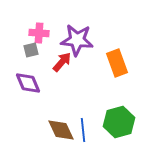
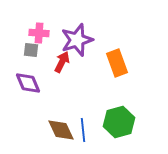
purple star: rotated 24 degrees counterclockwise
gray square: rotated 21 degrees clockwise
red arrow: rotated 15 degrees counterclockwise
